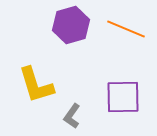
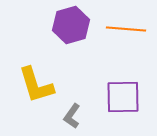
orange line: rotated 18 degrees counterclockwise
